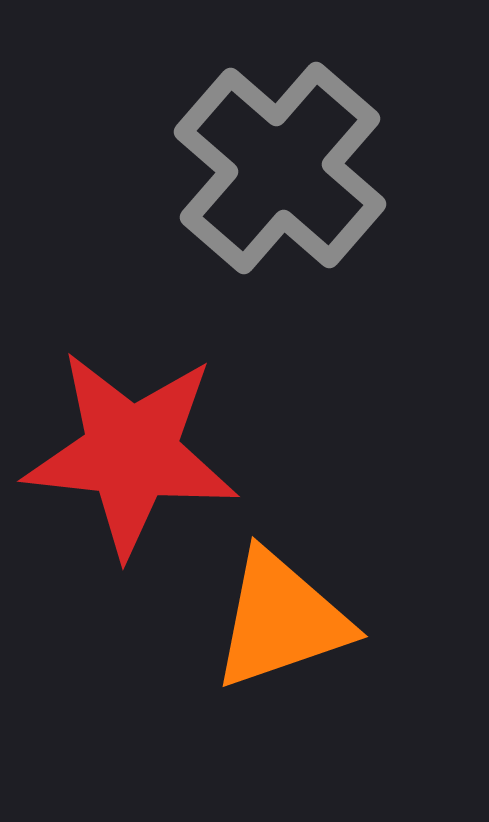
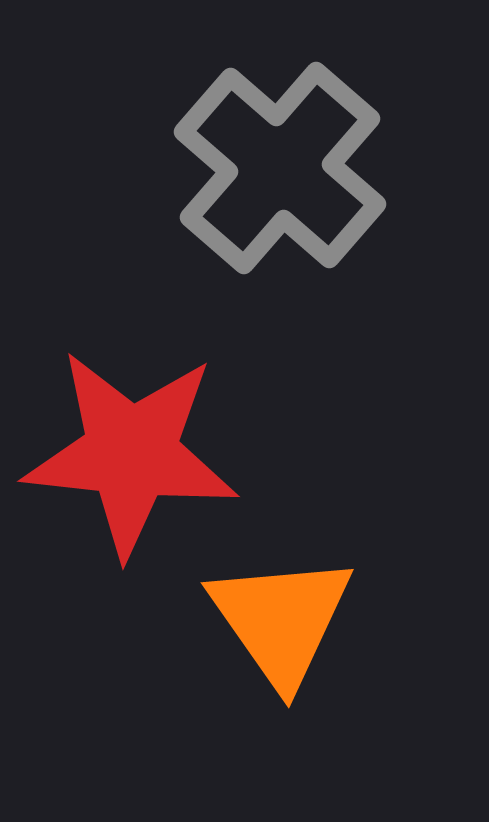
orange triangle: rotated 46 degrees counterclockwise
